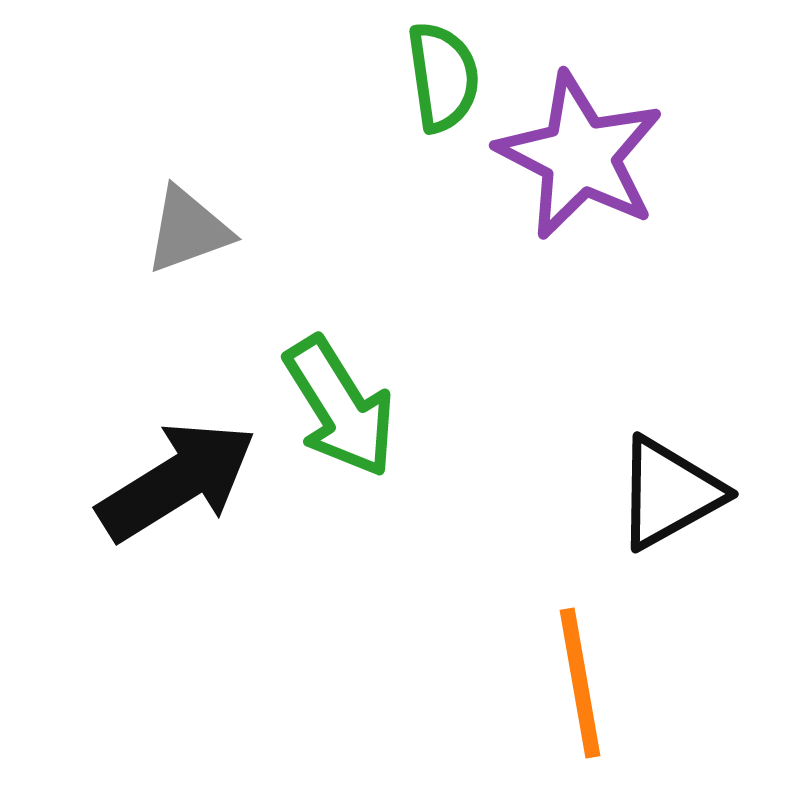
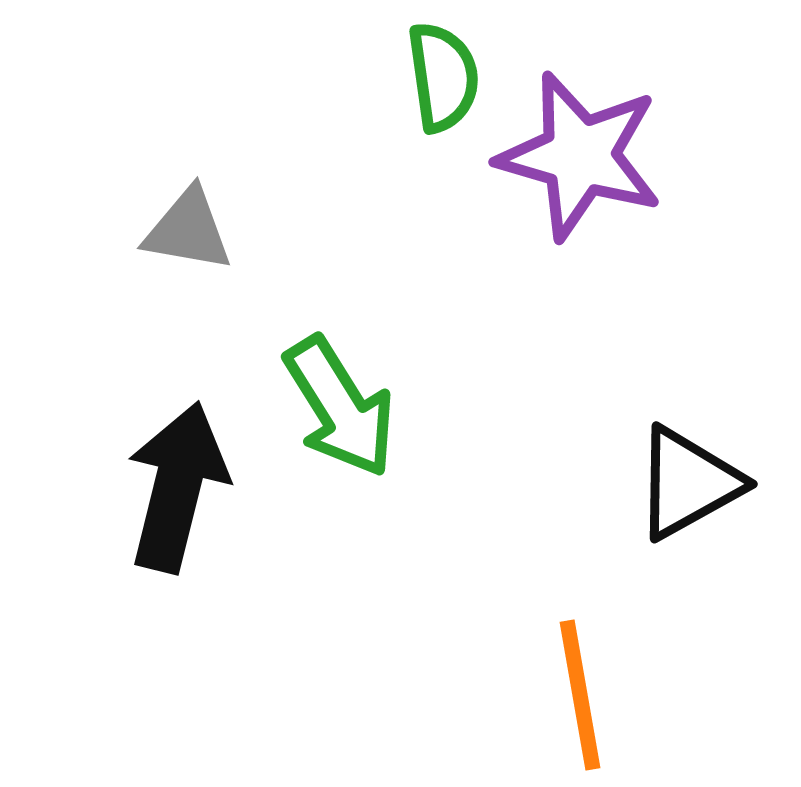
purple star: rotated 11 degrees counterclockwise
gray triangle: rotated 30 degrees clockwise
black arrow: moved 6 px down; rotated 44 degrees counterclockwise
black triangle: moved 19 px right, 10 px up
orange line: moved 12 px down
